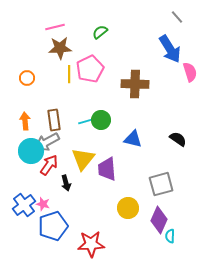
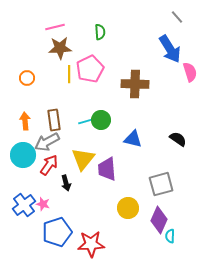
green semicircle: rotated 126 degrees clockwise
cyan circle: moved 8 px left, 4 px down
blue pentagon: moved 4 px right, 6 px down
